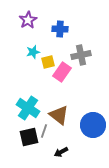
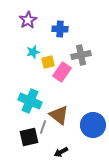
cyan cross: moved 2 px right, 7 px up; rotated 10 degrees counterclockwise
gray line: moved 1 px left, 4 px up
